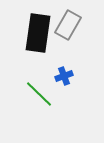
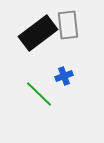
gray rectangle: rotated 36 degrees counterclockwise
black rectangle: rotated 45 degrees clockwise
